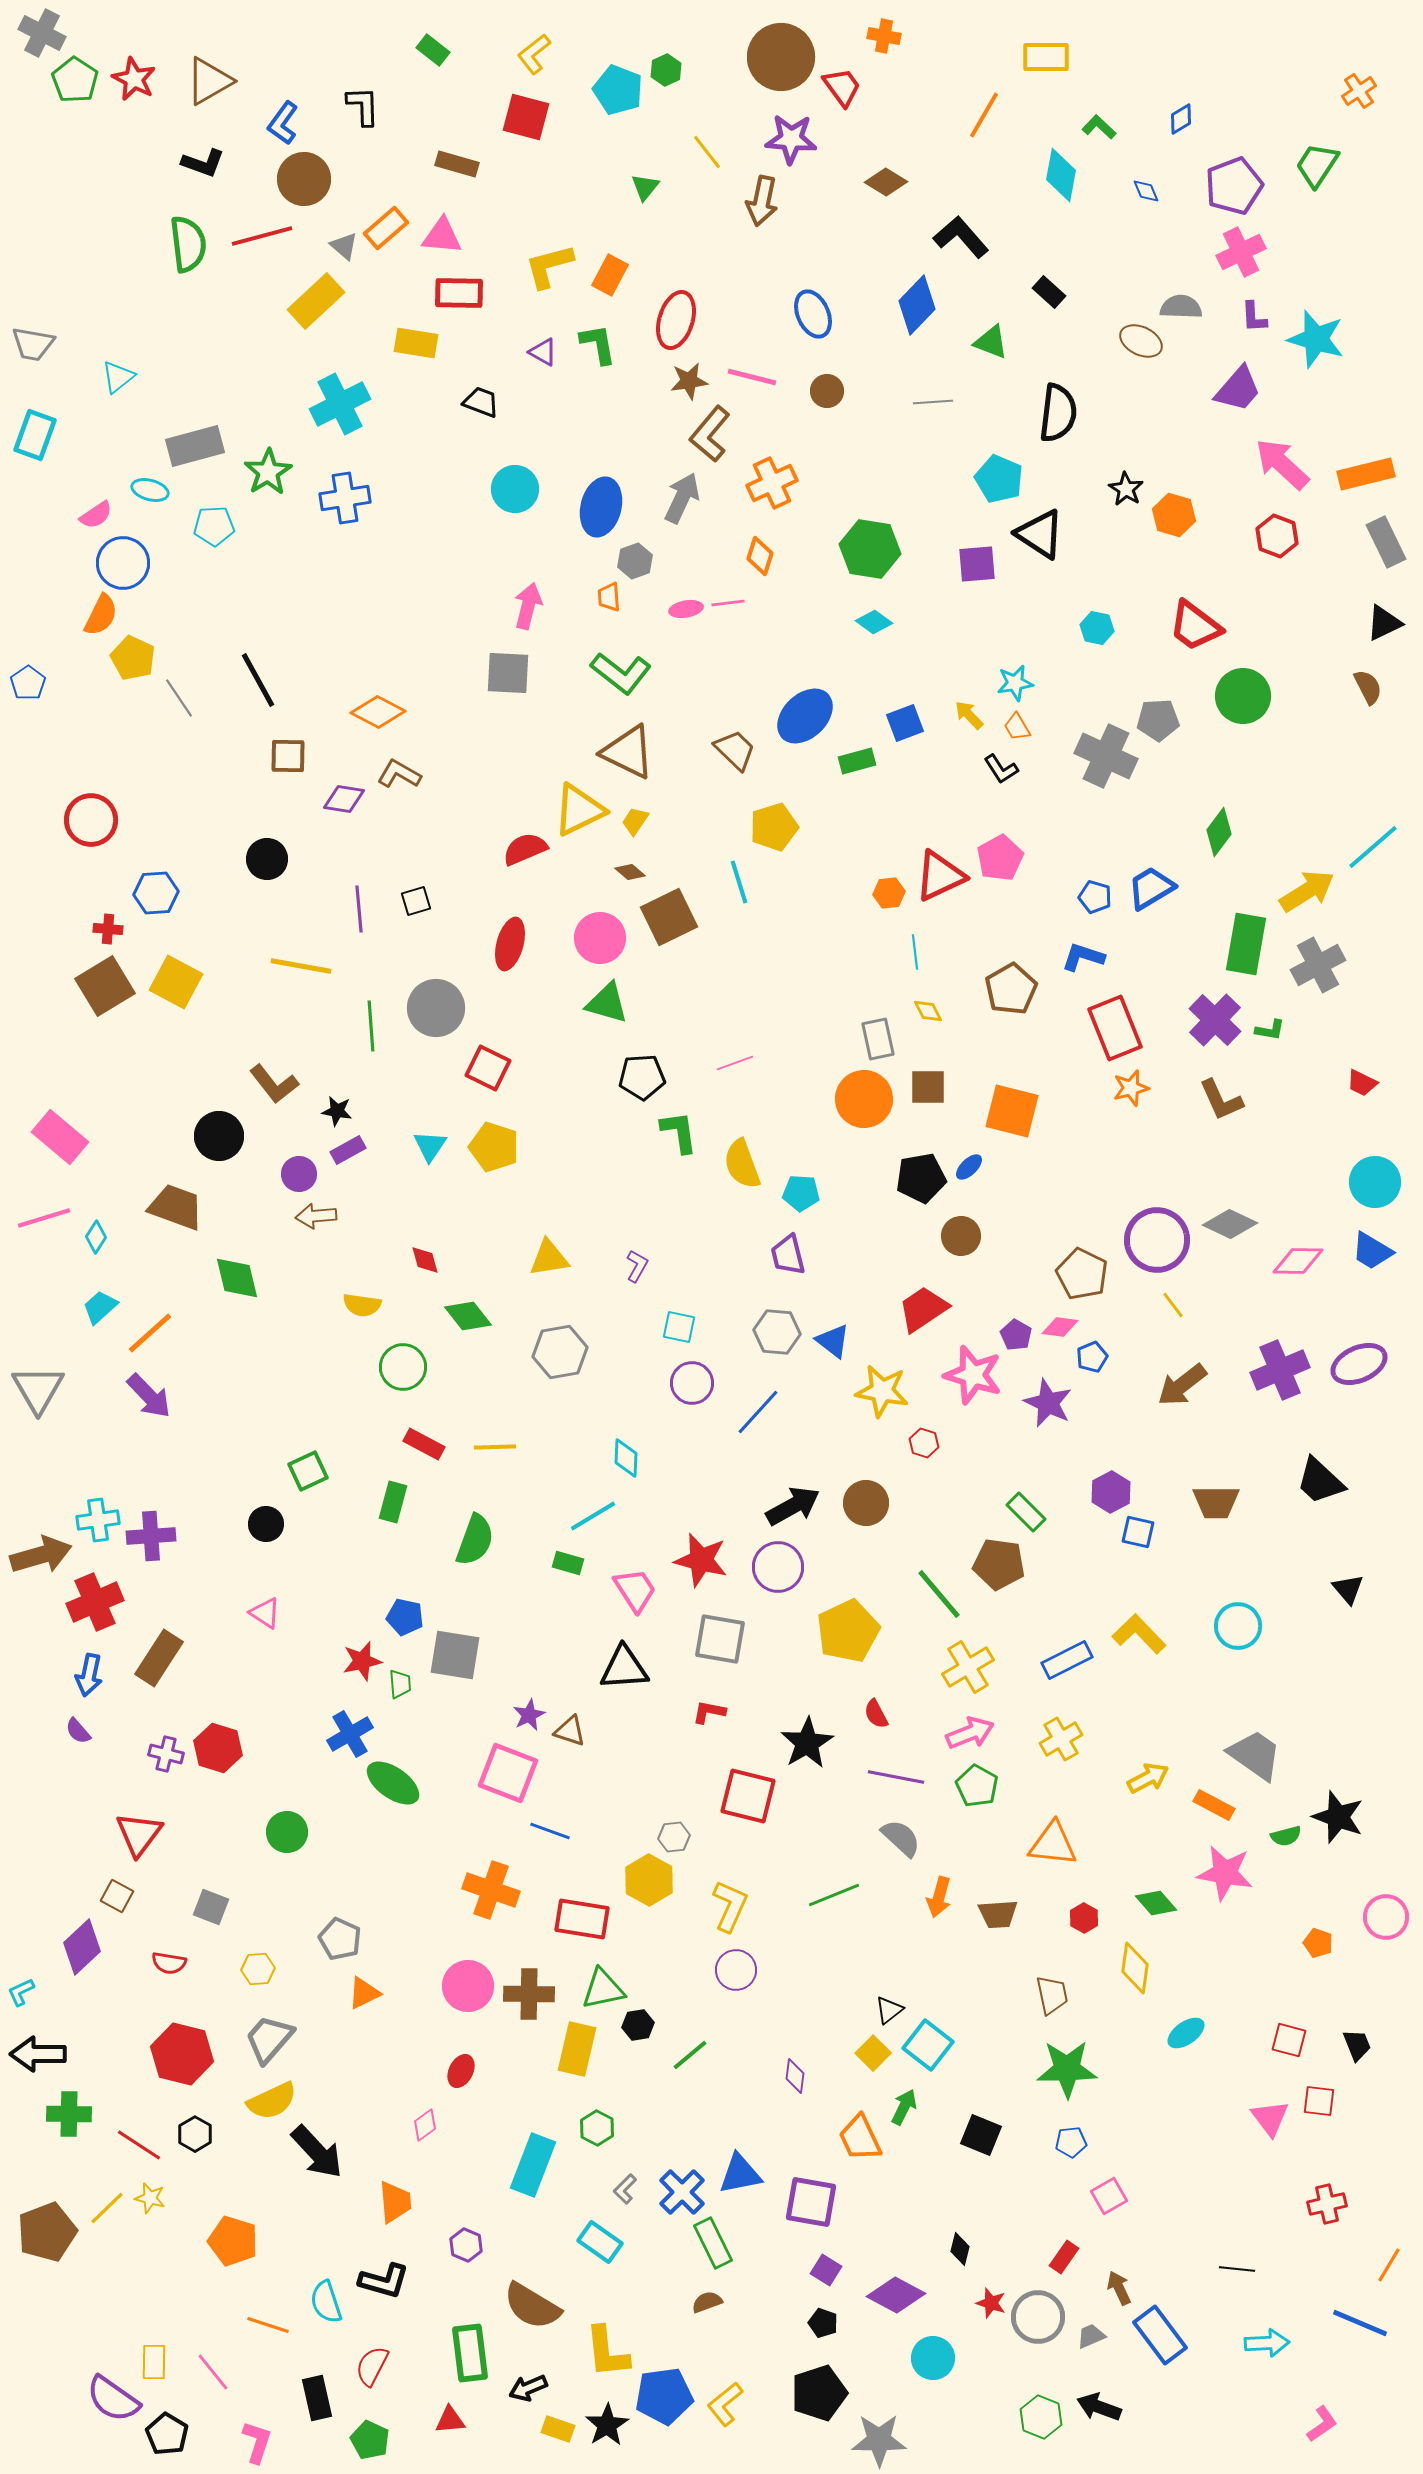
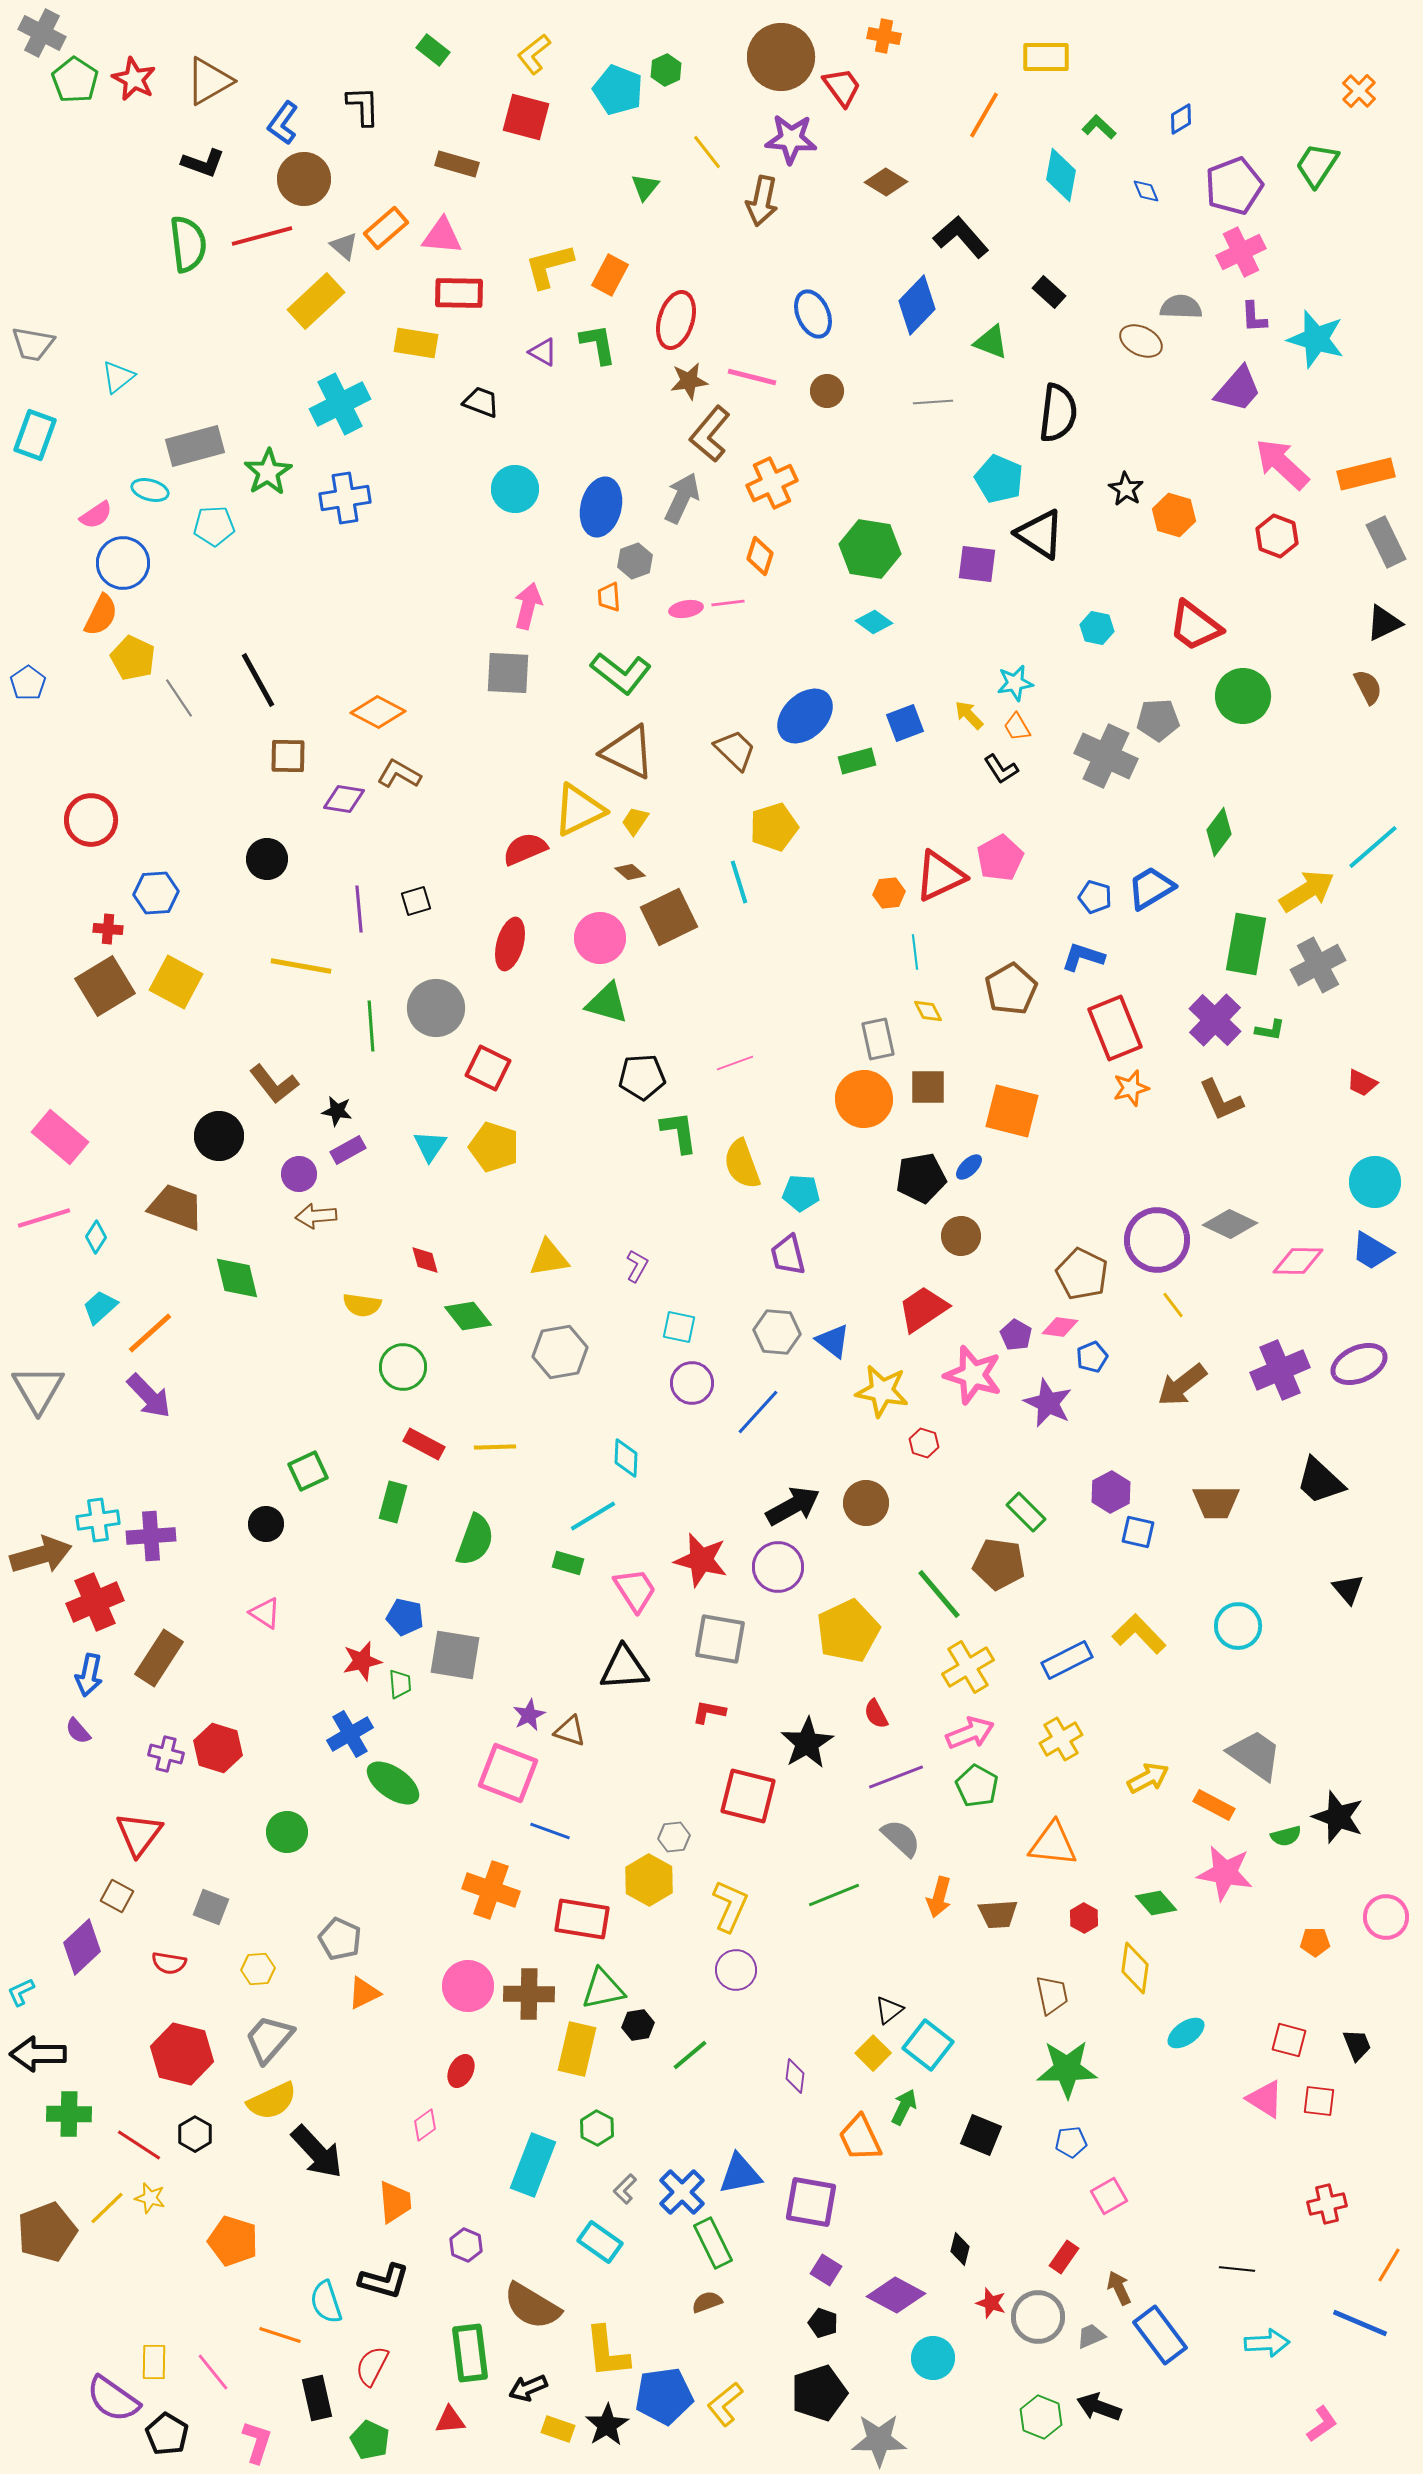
orange cross at (1359, 91): rotated 12 degrees counterclockwise
purple square at (977, 564): rotated 12 degrees clockwise
purple line at (896, 1777): rotated 32 degrees counterclockwise
orange pentagon at (1318, 1943): moved 3 px left, 1 px up; rotated 20 degrees counterclockwise
pink triangle at (1270, 2118): moved 5 px left, 19 px up; rotated 21 degrees counterclockwise
orange line at (268, 2325): moved 12 px right, 10 px down
